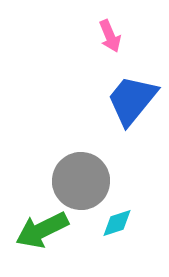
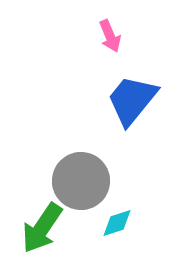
green arrow: moved 2 px up; rotated 30 degrees counterclockwise
